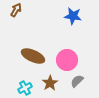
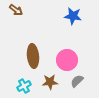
brown arrow: rotated 96 degrees clockwise
brown ellipse: rotated 60 degrees clockwise
brown star: moved 1 px up; rotated 28 degrees clockwise
cyan cross: moved 1 px left, 2 px up
